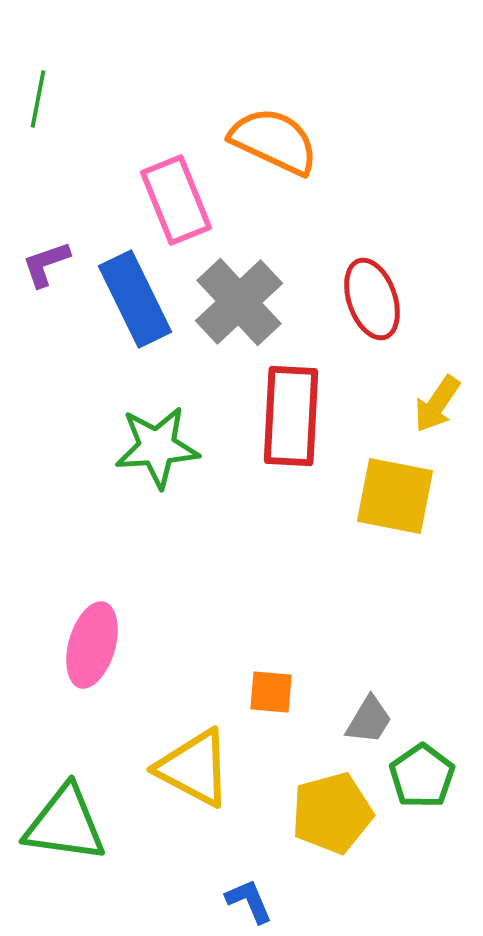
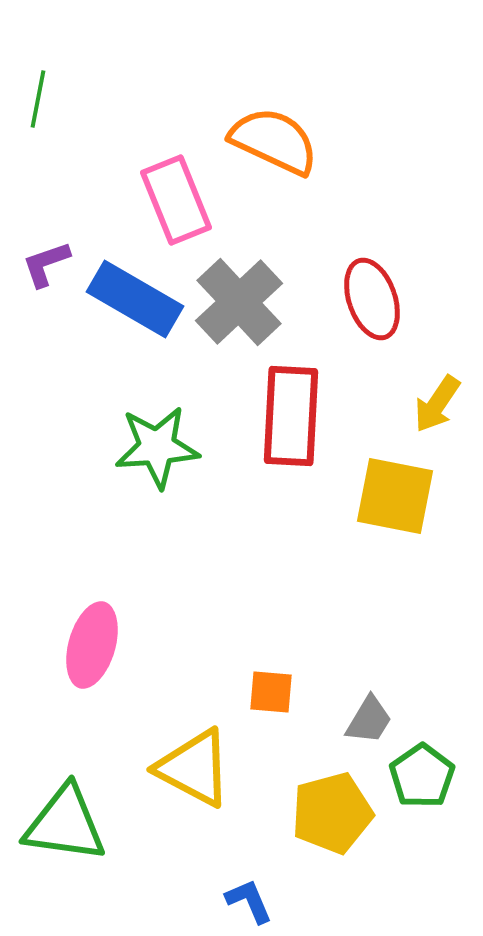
blue rectangle: rotated 34 degrees counterclockwise
